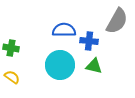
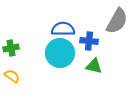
blue semicircle: moved 1 px left, 1 px up
green cross: rotated 21 degrees counterclockwise
cyan circle: moved 12 px up
yellow semicircle: moved 1 px up
